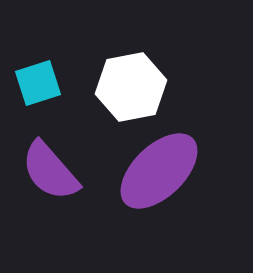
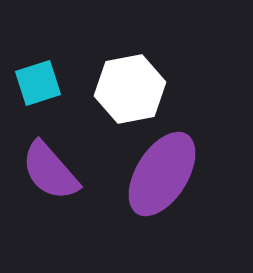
white hexagon: moved 1 px left, 2 px down
purple ellipse: moved 3 px right, 3 px down; rotated 14 degrees counterclockwise
